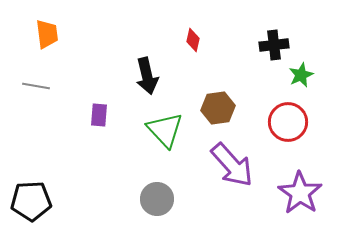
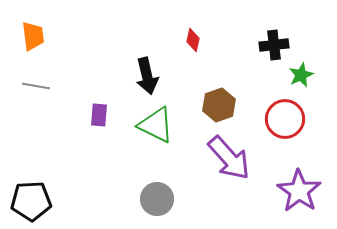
orange trapezoid: moved 14 px left, 2 px down
brown hexagon: moved 1 px right, 3 px up; rotated 12 degrees counterclockwise
red circle: moved 3 px left, 3 px up
green triangle: moved 9 px left, 5 px up; rotated 21 degrees counterclockwise
purple arrow: moved 3 px left, 7 px up
purple star: moved 1 px left, 2 px up
